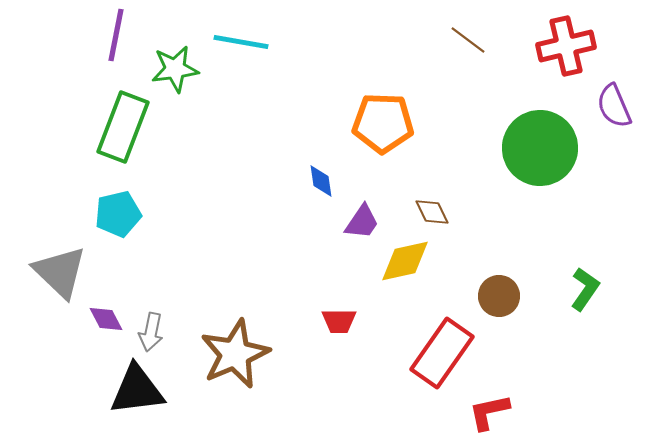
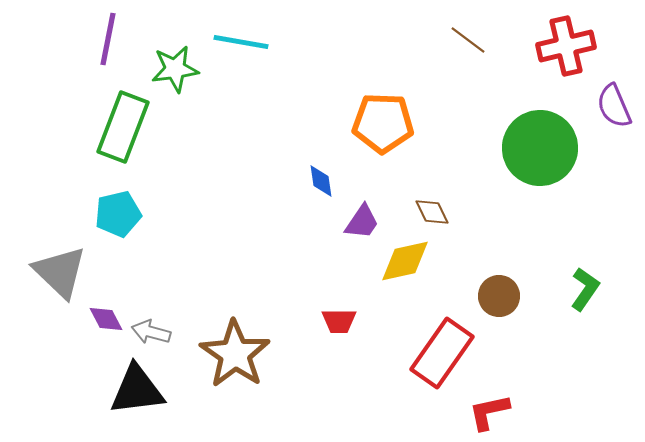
purple line: moved 8 px left, 4 px down
gray arrow: rotated 93 degrees clockwise
brown star: rotated 14 degrees counterclockwise
